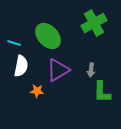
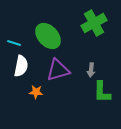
purple triangle: rotated 15 degrees clockwise
orange star: moved 1 px left, 1 px down
